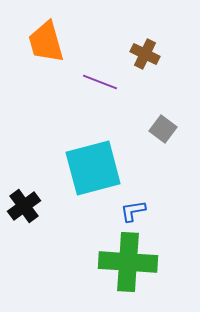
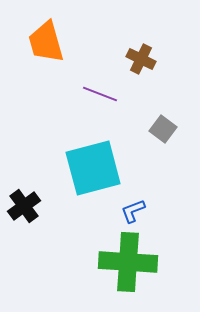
brown cross: moved 4 px left, 5 px down
purple line: moved 12 px down
blue L-shape: rotated 12 degrees counterclockwise
